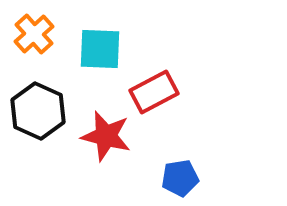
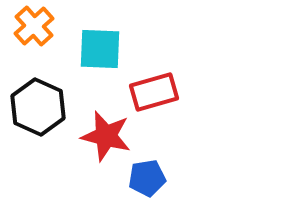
orange cross: moved 8 px up
red rectangle: rotated 12 degrees clockwise
black hexagon: moved 4 px up
blue pentagon: moved 33 px left
